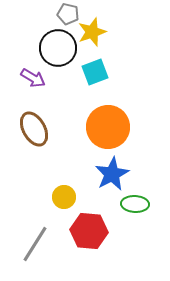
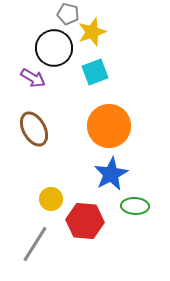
black circle: moved 4 px left
orange circle: moved 1 px right, 1 px up
blue star: moved 1 px left
yellow circle: moved 13 px left, 2 px down
green ellipse: moved 2 px down
red hexagon: moved 4 px left, 10 px up
